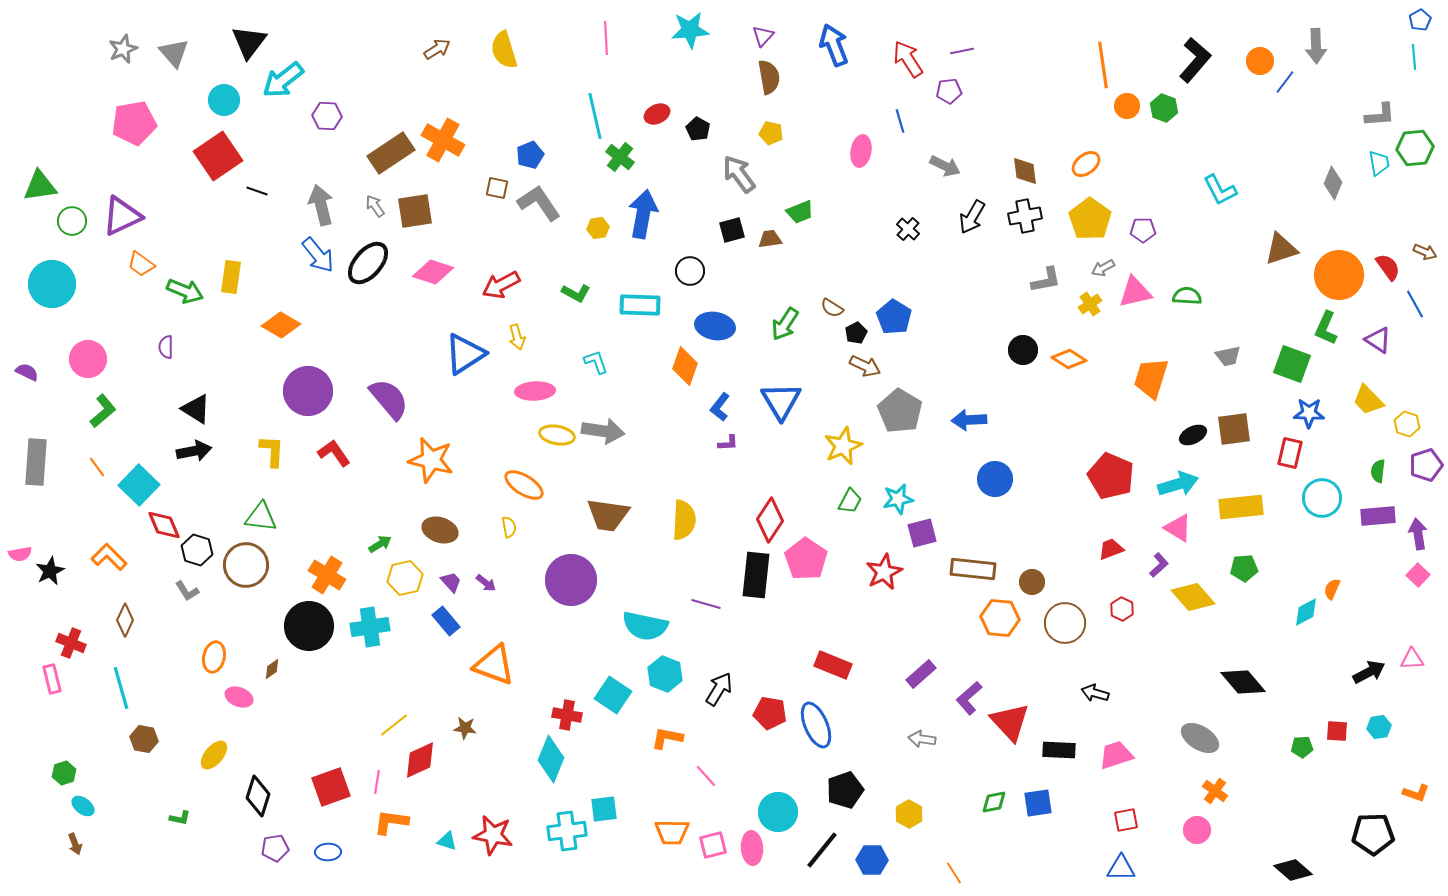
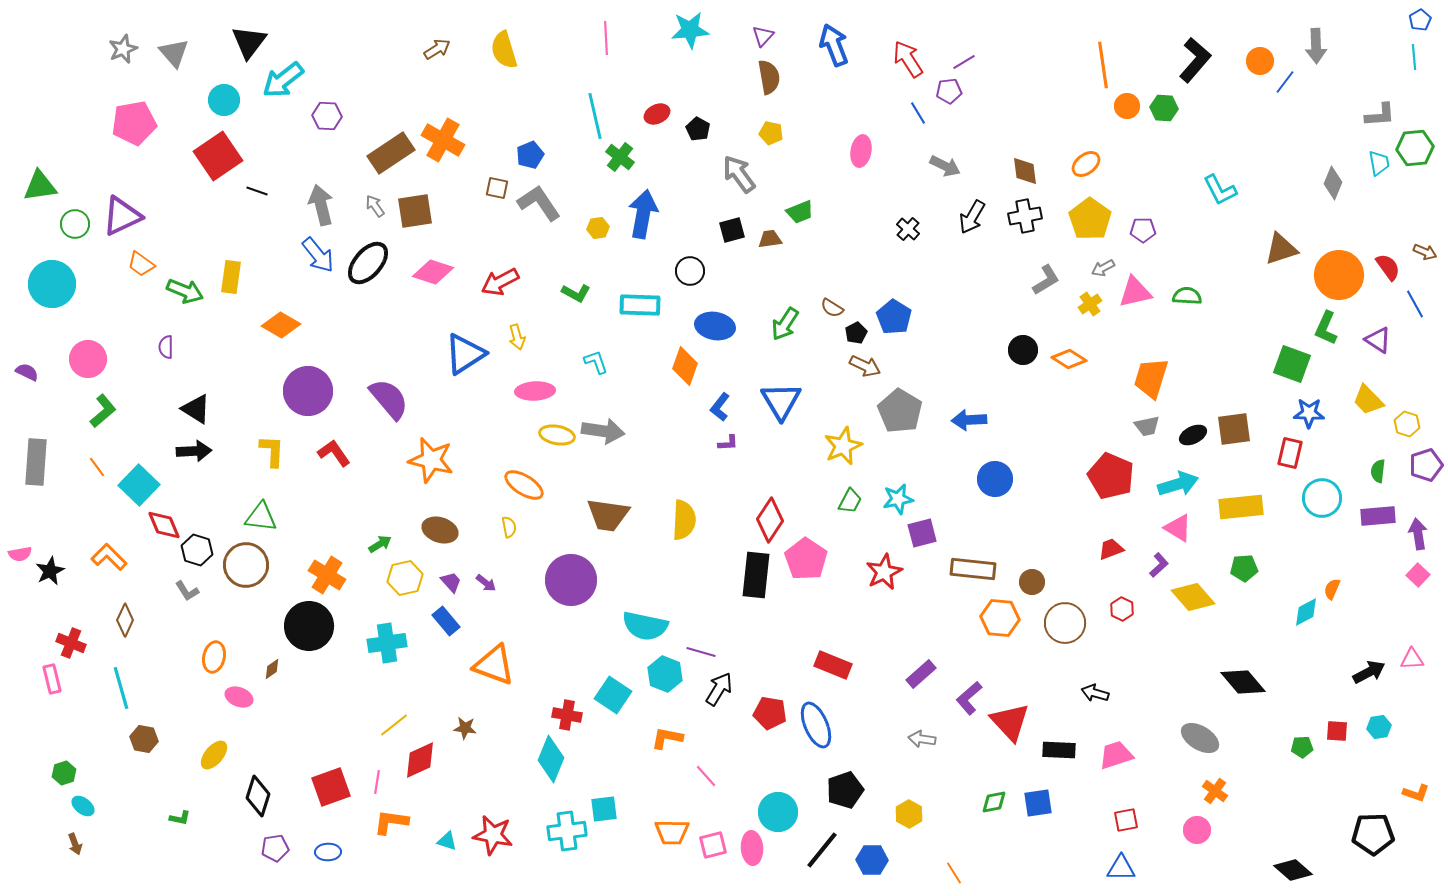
purple line at (962, 51): moved 2 px right, 11 px down; rotated 20 degrees counterclockwise
green hexagon at (1164, 108): rotated 16 degrees counterclockwise
blue line at (900, 121): moved 18 px right, 8 px up; rotated 15 degrees counterclockwise
green circle at (72, 221): moved 3 px right, 3 px down
gray L-shape at (1046, 280): rotated 20 degrees counterclockwise
red arrow at (501, 285): moved 1 px left, 3 px up
gray trapezoid at (1228, 356): moved 81 px left, 70 px down
black arrow at (194, 451): rotated 8 degrees clockwise
purple line at (706, 604): moved 5 px left, 48 px down
cyan cross at (370, 627): moved 17 px right, 16 px down
